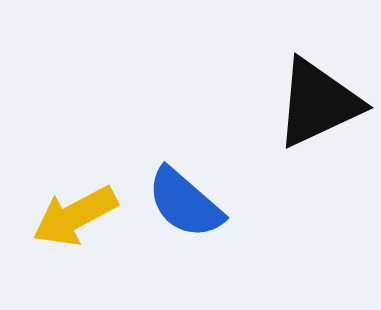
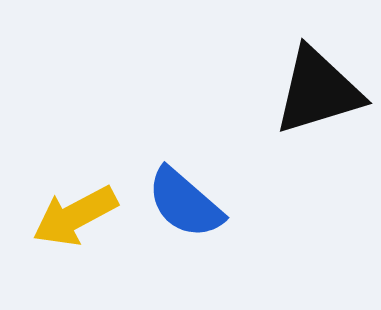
black triangle: moved 12 px up; rotated 8 degrees clockwise
